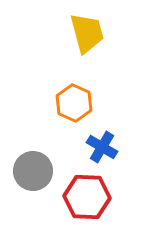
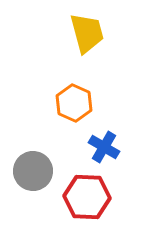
blue cross: moved 2 px right
